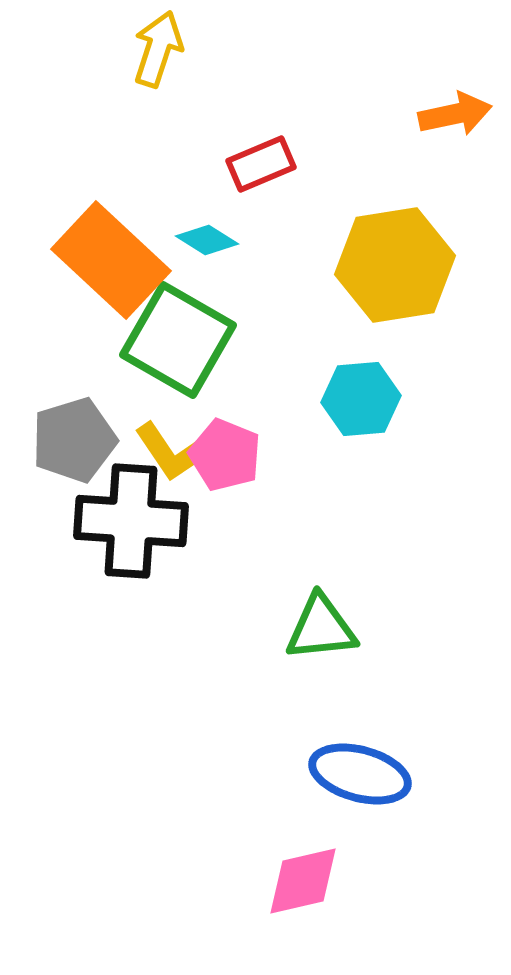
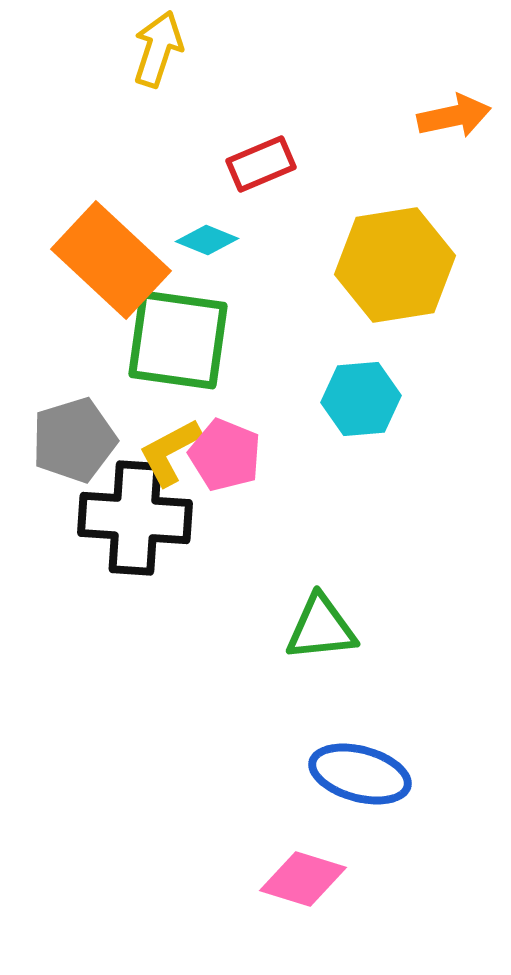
orange arrow: moved 1 px left, 2 px down
cyan diamond: rotated 10 degrees counterclockwise
green square: rotated 22 degrees counterclockwise
yellow L-shape: rotated 96 degrees clockwise
black cross: moved 4 px right, 3 px up
pink diamond: moved 2 px up; rotated 30 degrees clockwise
